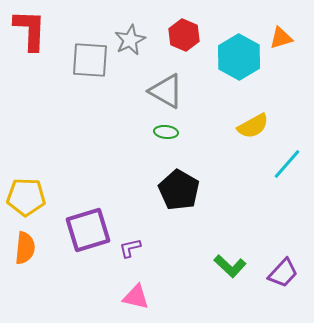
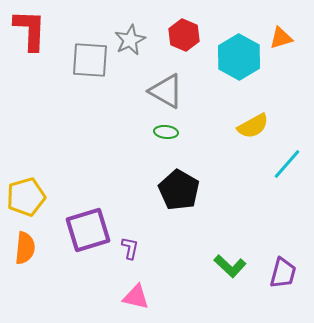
yellow pentagon: rotated 18 degrees counterclockwise
purple L-shape: rotated 115 degrees clockwise
purple trapezoid: rotated 28 degrees counterclockwise
